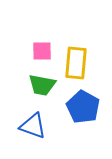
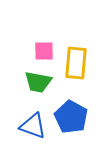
pink square: moved 2 px right
green trapezoid: moved 4 px left, 3 px up
blue pentagon: moved 12 px left, 10 px down
